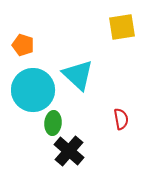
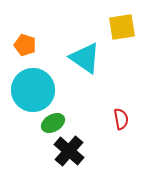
orange pentagon: moved 2 px right
cyan triangle: moved 7 px right, 17 px up; rotated 8 degrees counterclockwise
green ellipse: rotated 55 degrees clockwise
